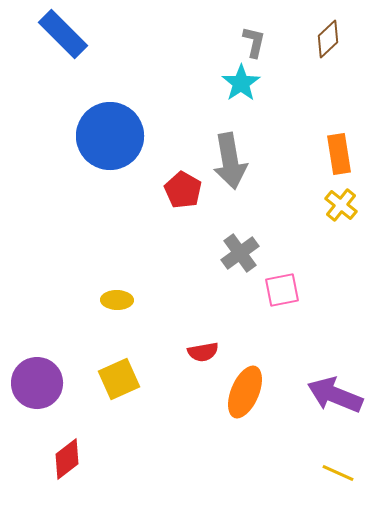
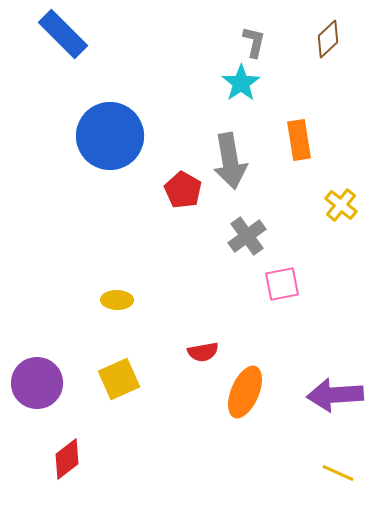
orange rectangle: moved 40 px left, 14 px up
gray cross: moved 7 px right, 17 px up
pink square: moved 6 px up
purple arrow: rotated 26 degrees counterclockwise
